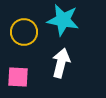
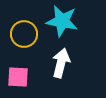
cyan star: moved 1 px left, 1 px down
yellow circle: moved 2 px down
